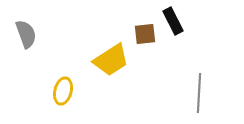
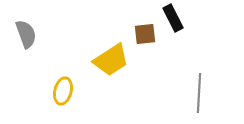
black rectangle: moved 3 px up
